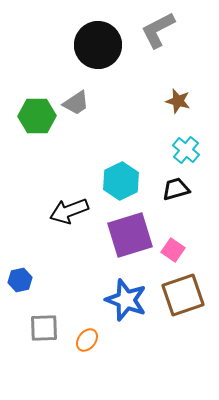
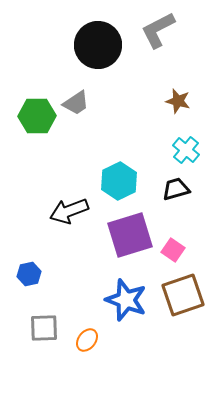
cyan hexagon: moved 2 px left
blue hexagon: moved 9 px right, 6 px up
